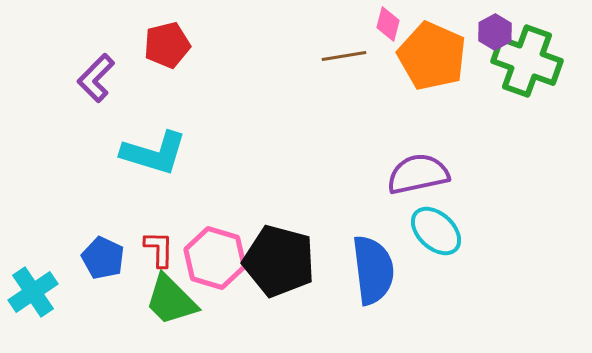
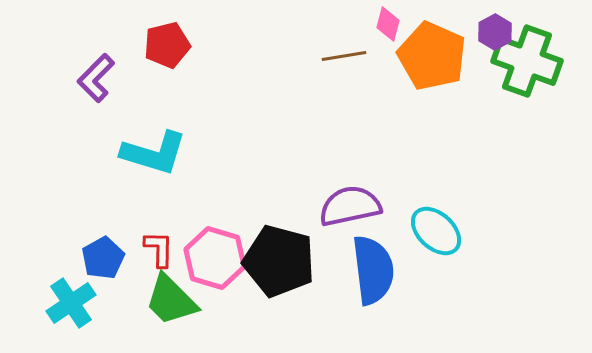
purple semicircle: moved 68 px left, 32 px down
blue pentagon: rotated 18 degrees clockwise
cyan cross: moved 38 px right, 11 px down
